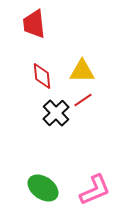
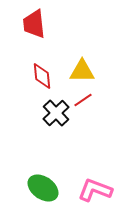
pink L-shape: rotated 136 degrees counterclockwise
